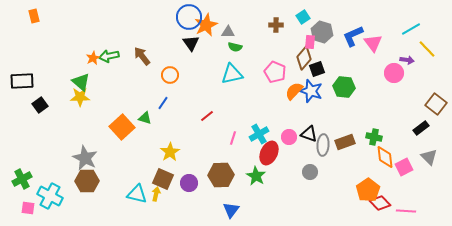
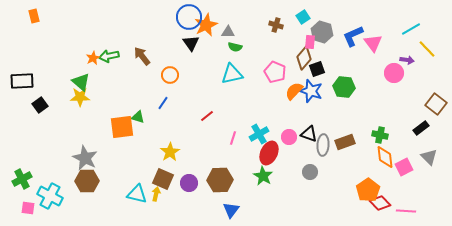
brown cross at (276, 25): rotated 16 degrees clockwise
green triangle at (145, 118): moved 7 px left, 1 px up
orange square at (122, 127): rotated 35 degrees clockwise
green cross at (374, 137): moved 6 px right, 2 px up
brown hexagon at (221, 175): moved 1 px left, 5 px down
green star at (256, 176): moved 7 px right
